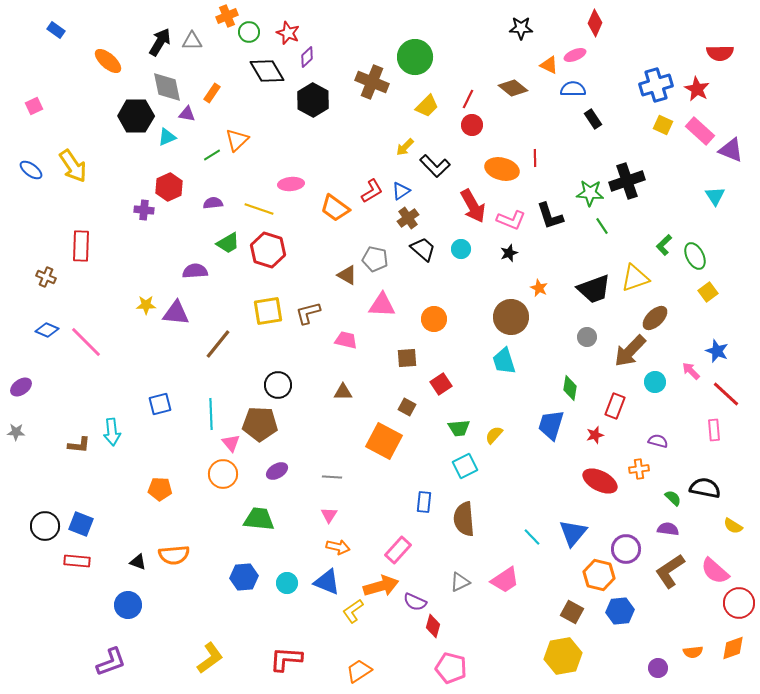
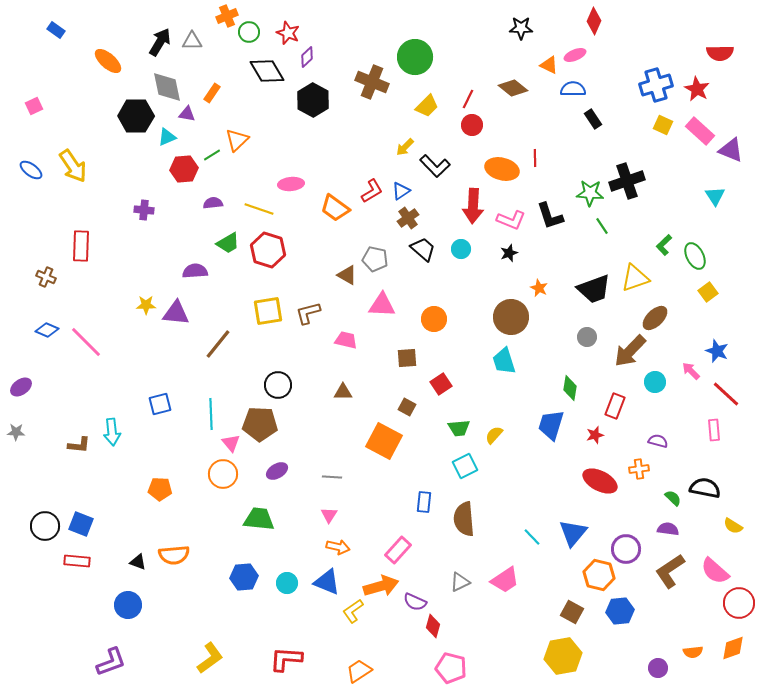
red diamond at (595, 23): moved 1 px left, 2 px up
red hexagon at (169, 187): moved 15 px right, 18 px up; rotated 20 degrees clockwise
red arrow at (473, 206): rotated 32 degrees clockwise
